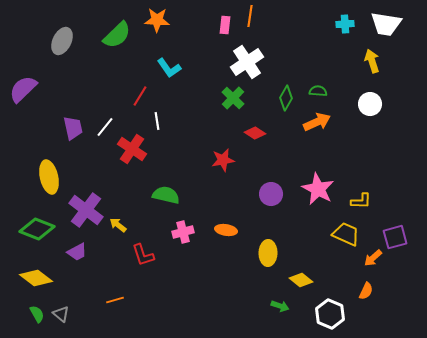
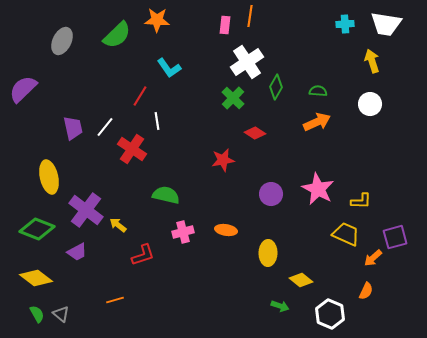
green diamond at (286, 98): moved 10 px left, 11 px up
red L-shape at (143, 255): rotated 90 degrees counterclockwise
